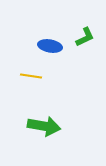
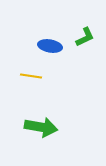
green arrow: moved 3 px left, 1 px down
